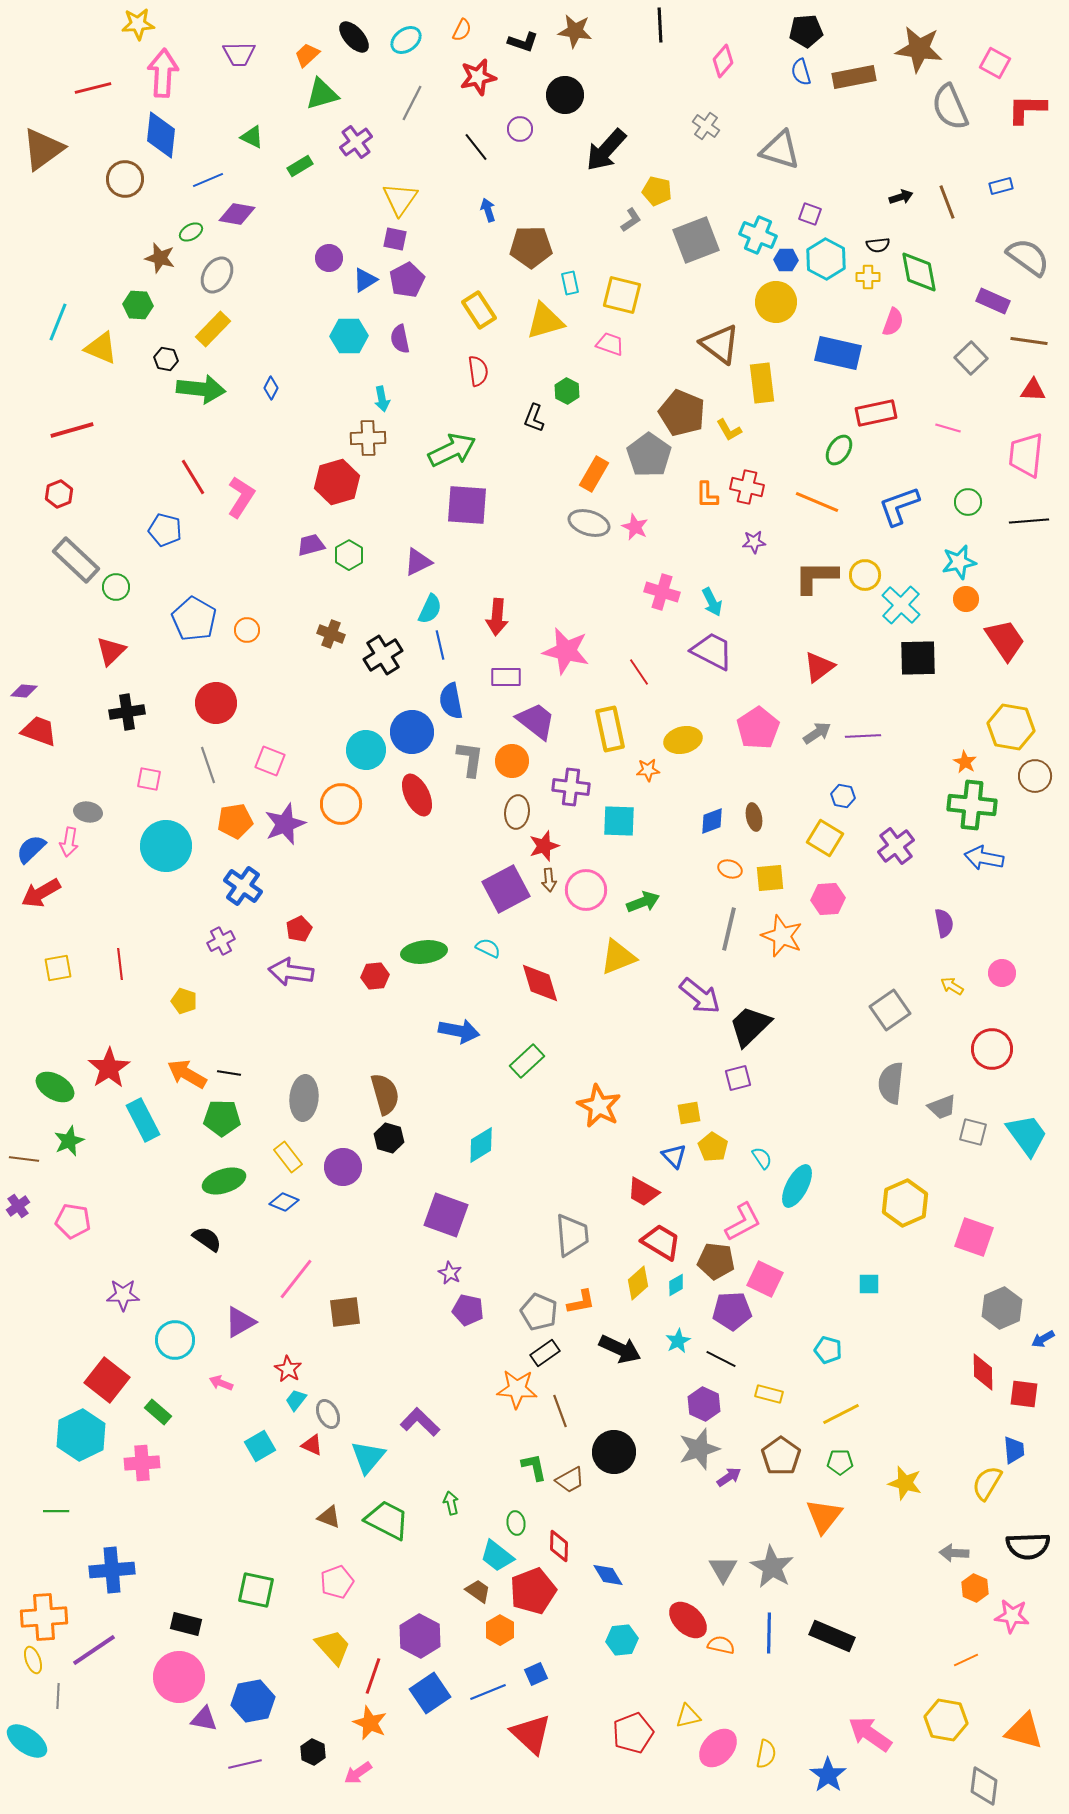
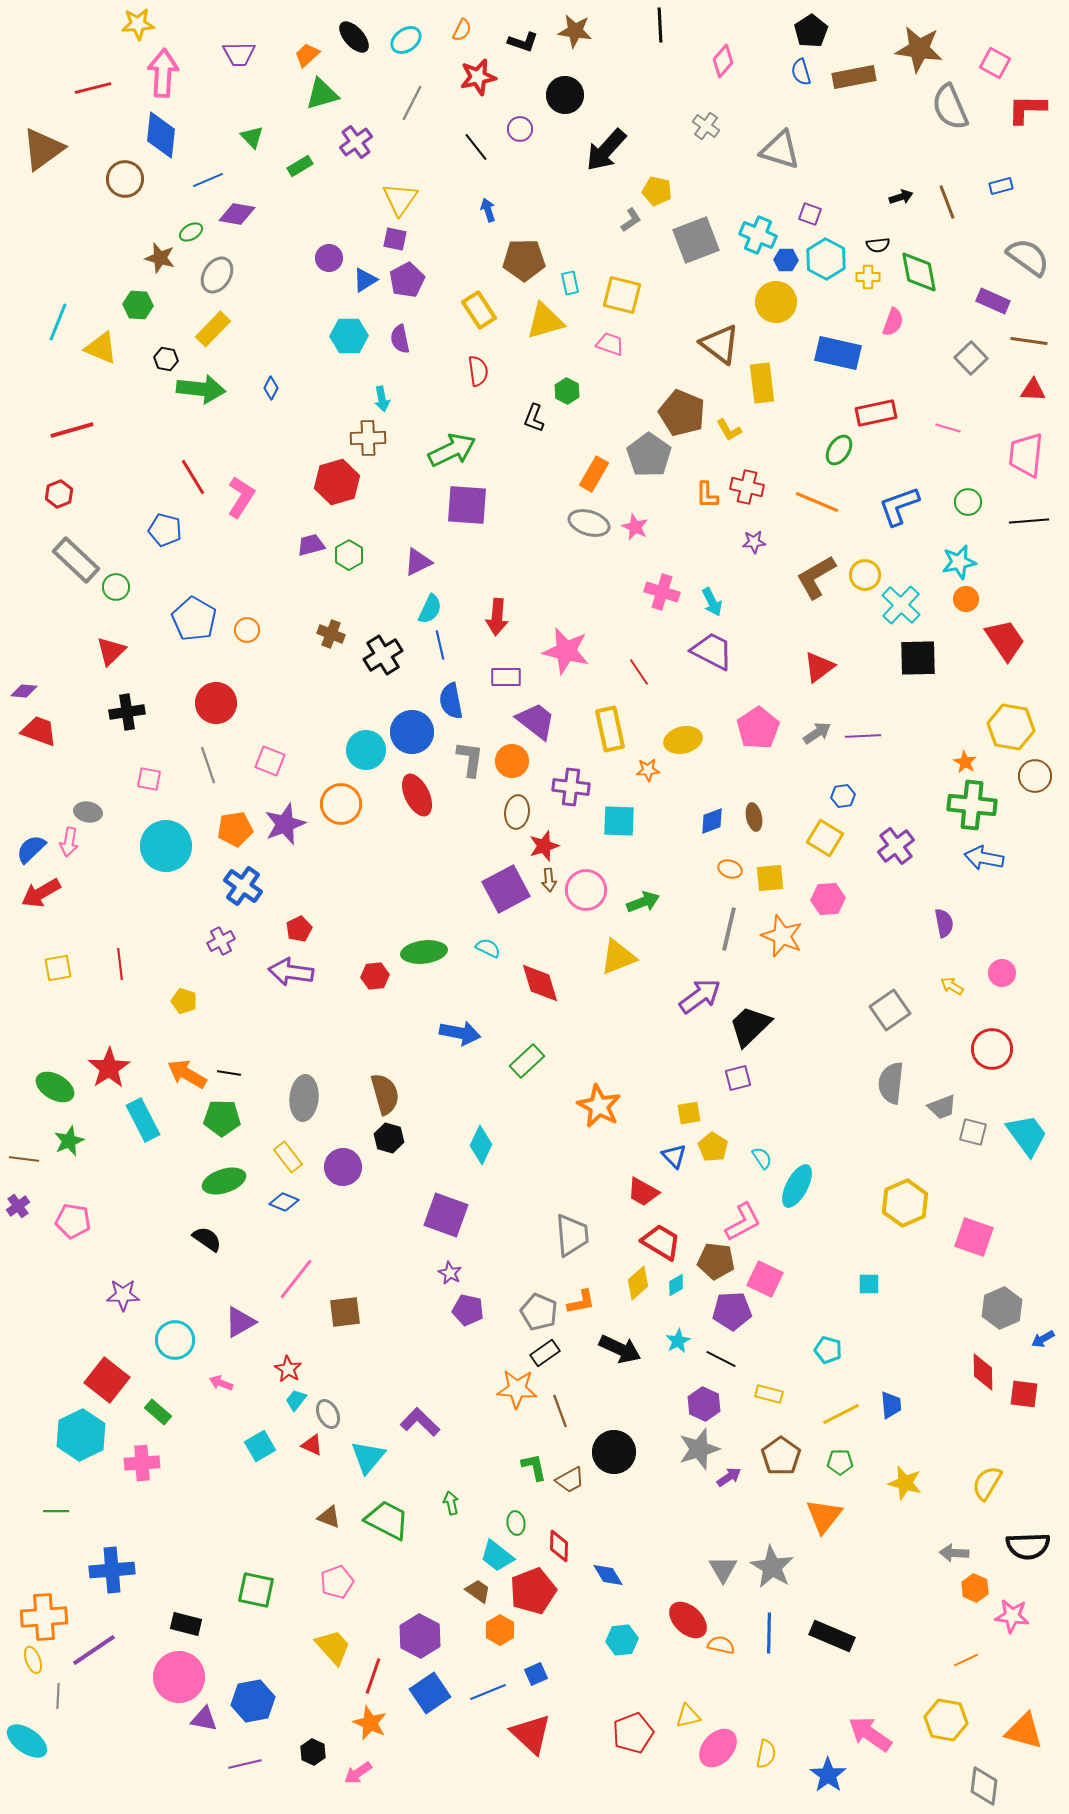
black pentagon at (806, 31): moved 5 px right; rotated 28 degrees counterclockwise
green triangle at (252, 137): rotated 20 degrees clockwise
brown pentagon at (531, 247): moved 7 px left, 13 px down
brown L-shape at (816, 577): rotated 30 degrees counterclockwise
blue hexagon at (843, 796): rotated 20 degrees counterclockwise
orange pentagon at (235, 821): moved 8 px down
purple arrow at (700, 996): rotated 75 degrees counterclockwise
blue arrow at (459, 1031): moved 1 px right, 2 px down
cyan diamond at (481, 1145): rotated 33 degrees counterclockwise
blue trapezoid at (1014, 1450): moved 123 px left, 45 px up
